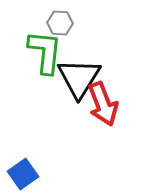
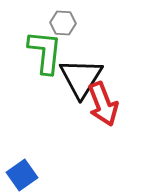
gray hexagon: moved 3 px right
black triangle: moved 2 px right
blue square: moved 1 px left, 1 px down
